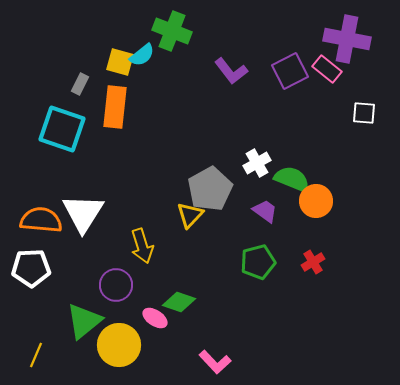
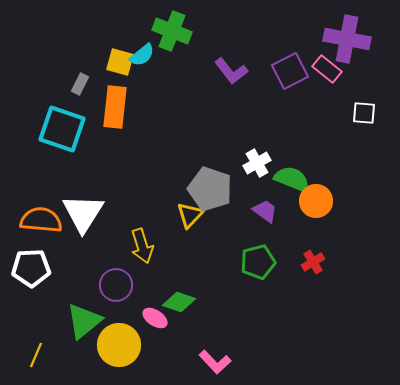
gray pentagon: rotated 24 degrees counterclockwise
